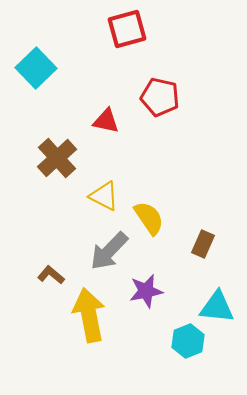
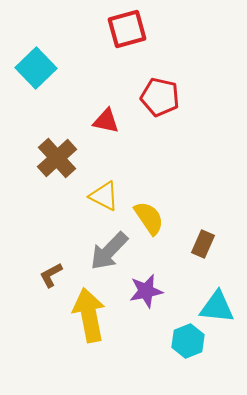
brown L-shape: rotated 68 degrees counterclockwise
